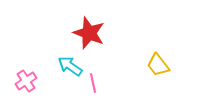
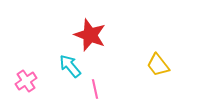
red star: moved 1 px right, 2 px down
cyan arrow: rotated 15 degrees clockwise
pink line: moved 2 px right, 6 px down
